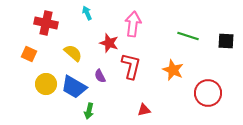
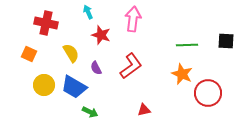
cyan arrow: moved 1 px right, 1 px up
pink arrow: moved 5 px up
green line: moved 1 px left, 9 px down; rotated 20 degrees counterclockwise
red star: moved 8 px left, 8 px up
yellow semicircle: moved 2 px left; rotated 18 degrees clockwise
red L-shape: rotated 40 degrees clockwise
orange star: moved 9 px right, 4 px down
purple semicircle: moved 4 px left, 8 px up
yellow circle: moved 2 px left, 1 px down
green arrow: moved 1 px right, 1 px down; rotated 77 degrees counterclockwise
